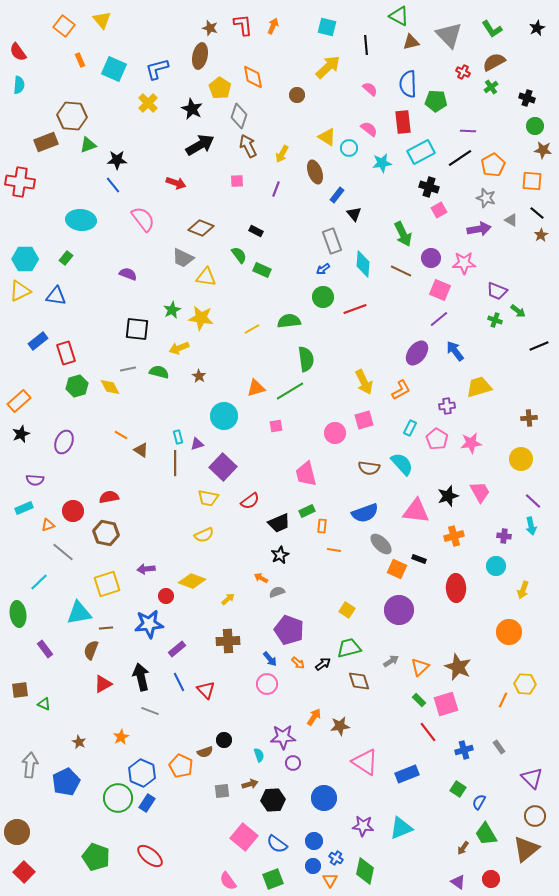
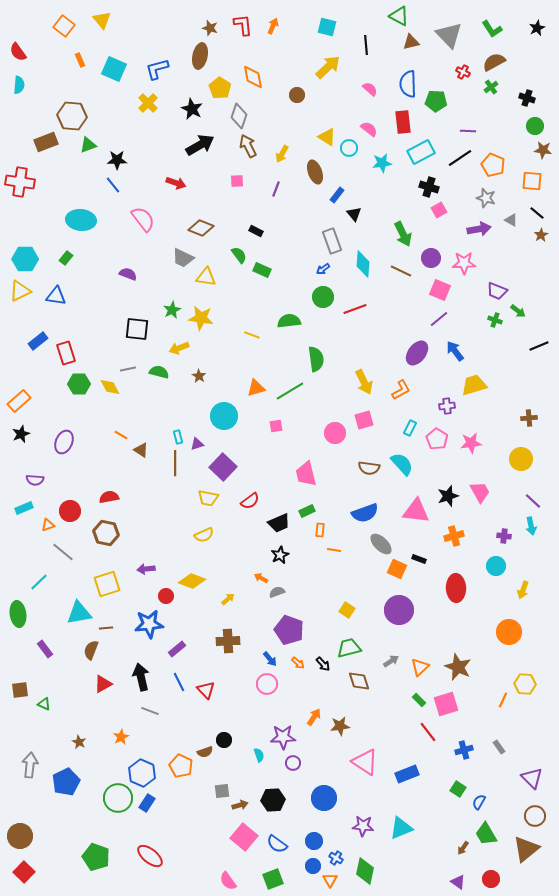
orange pentagon at (493, 165): rotated 20 degrees counterclockwise
yellow line at (252, 329): moved 6 px down; rotated 49 degrees clockwise
green semicircle at (306, 359): moved 10 px right
green hexagon at (77, 386): moved 2 px right, 2 px up; rotated 15 degrees clockwise
yellow trapezoid at (479, 387): moved 5 px left, 2 px up
red circle at (73, 511): moved 3 px left
orange rectangle at (322, 526): moved 2 px left, 4 px down
black arrow at (323, 664): rotated 84 degrees clockwise
brown arrow at (250, 784): moved 10 px left, 21 px down
brown circle at (17, 832): moved 3 px right, 4 px down
